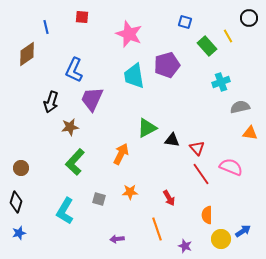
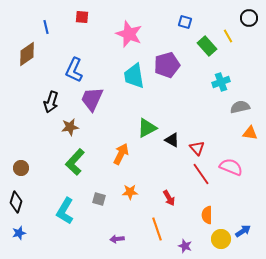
black triangle: rotated 21 degrees clockwise
